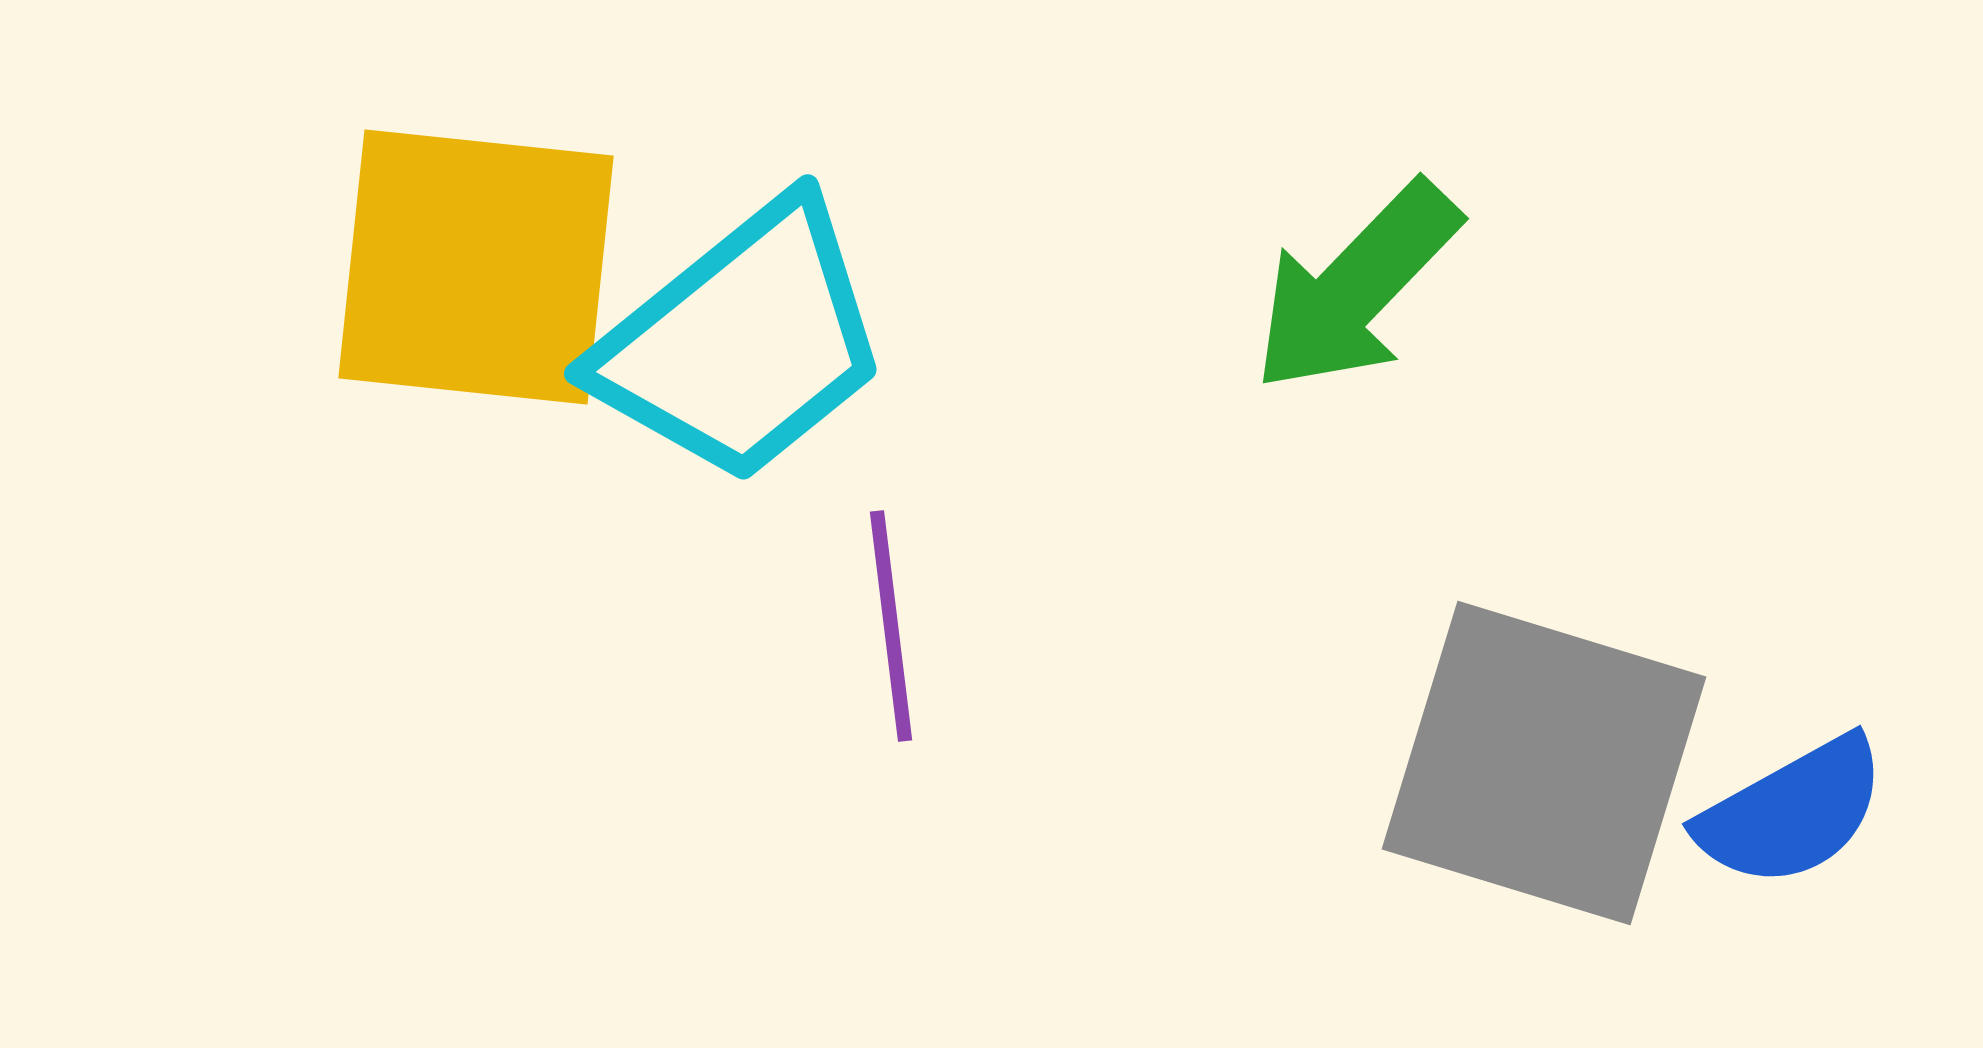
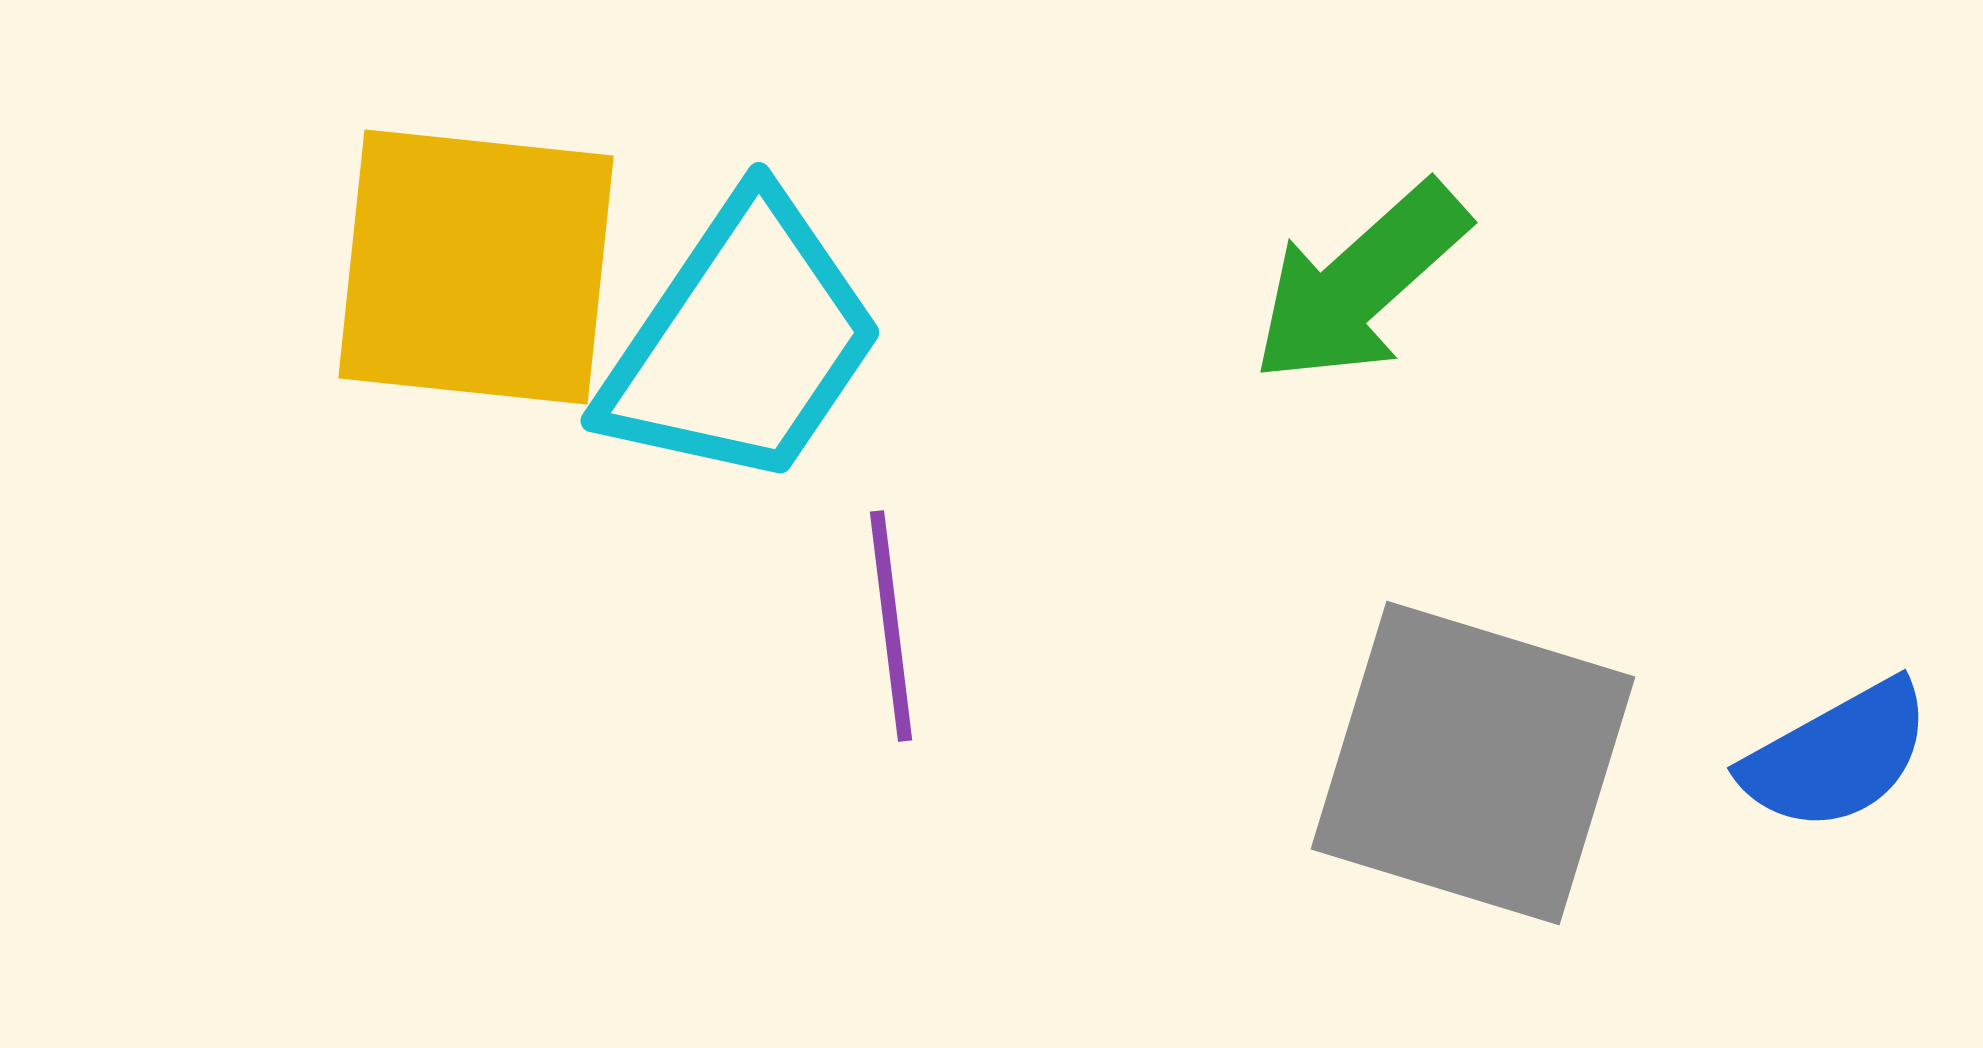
green arrow: moved 4 px right, 4 px up; rotated 4 degrees clockwise
cyan trapezoid: rotated 17 degrees counterclockwise
gray square: moved 71 px left
blue semicircle: moved 45 px right, 56 px up
